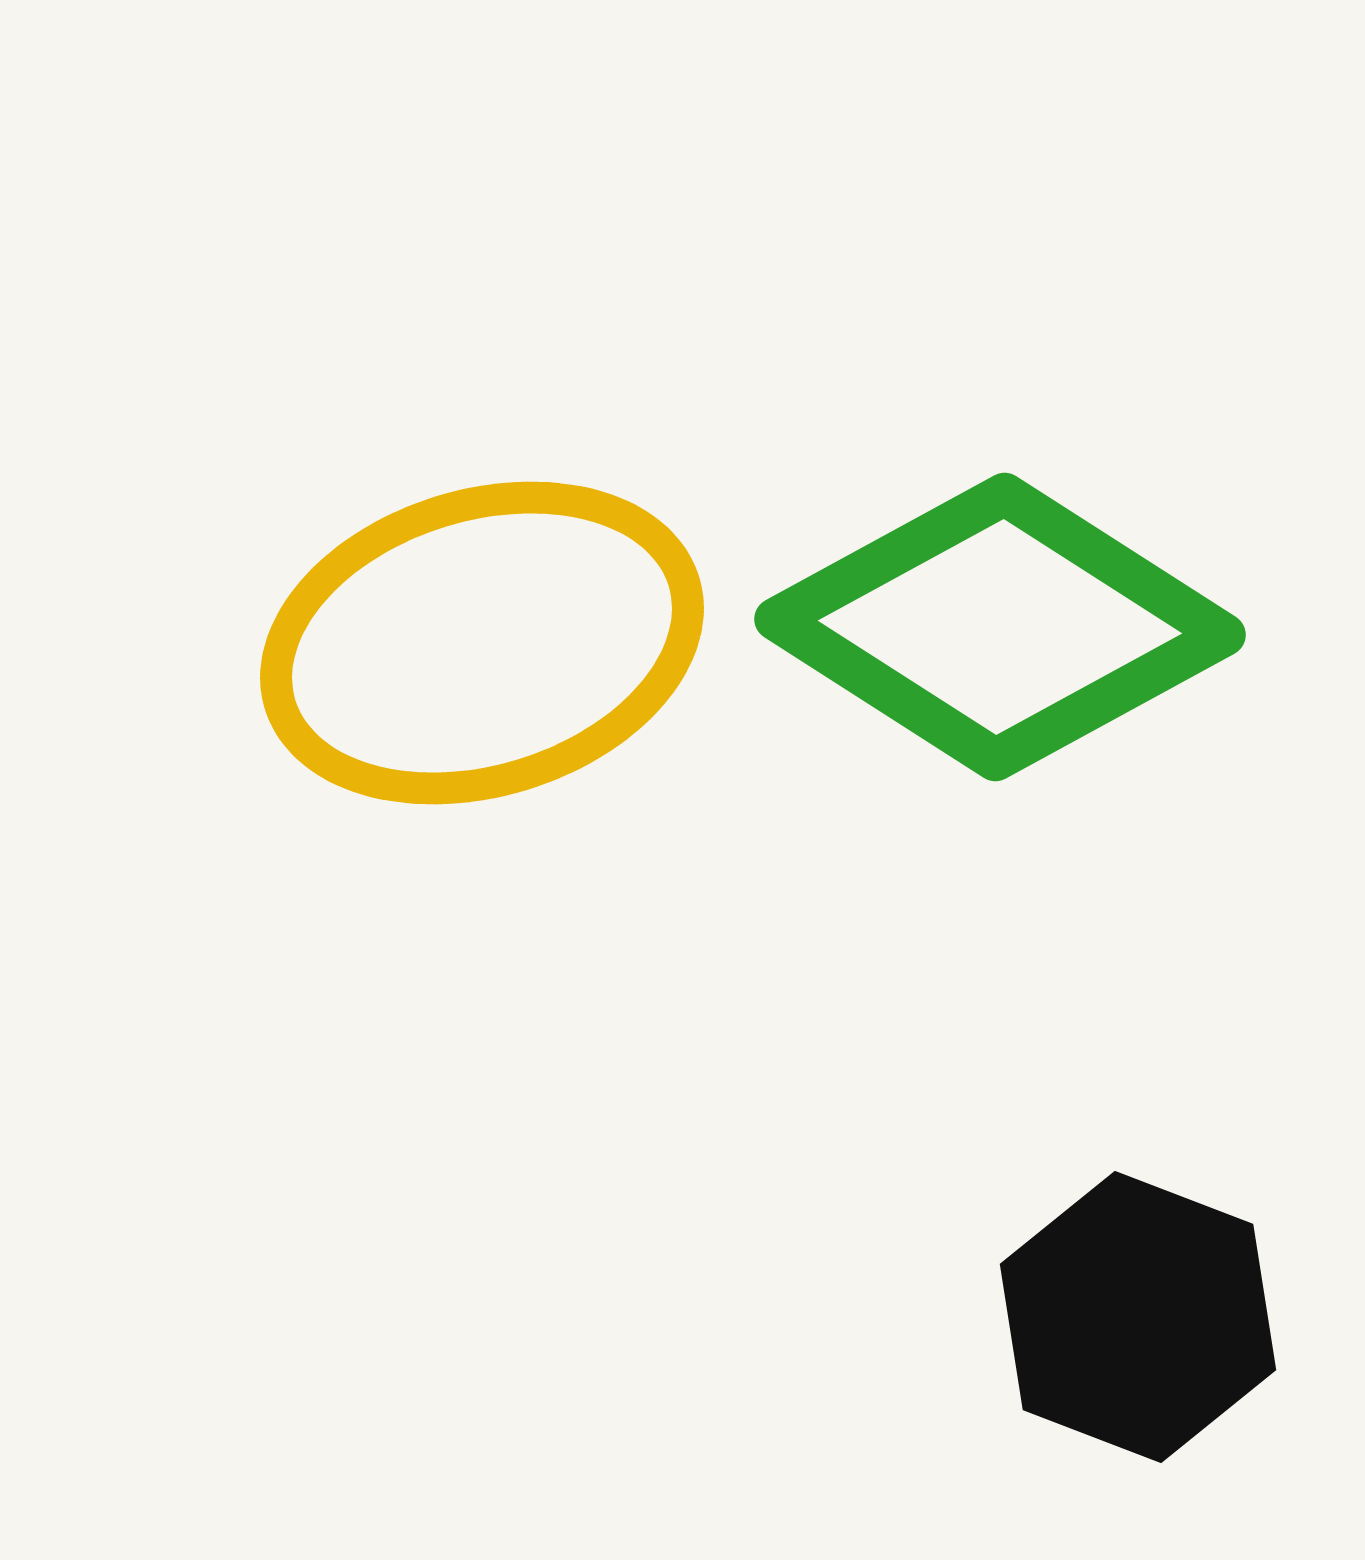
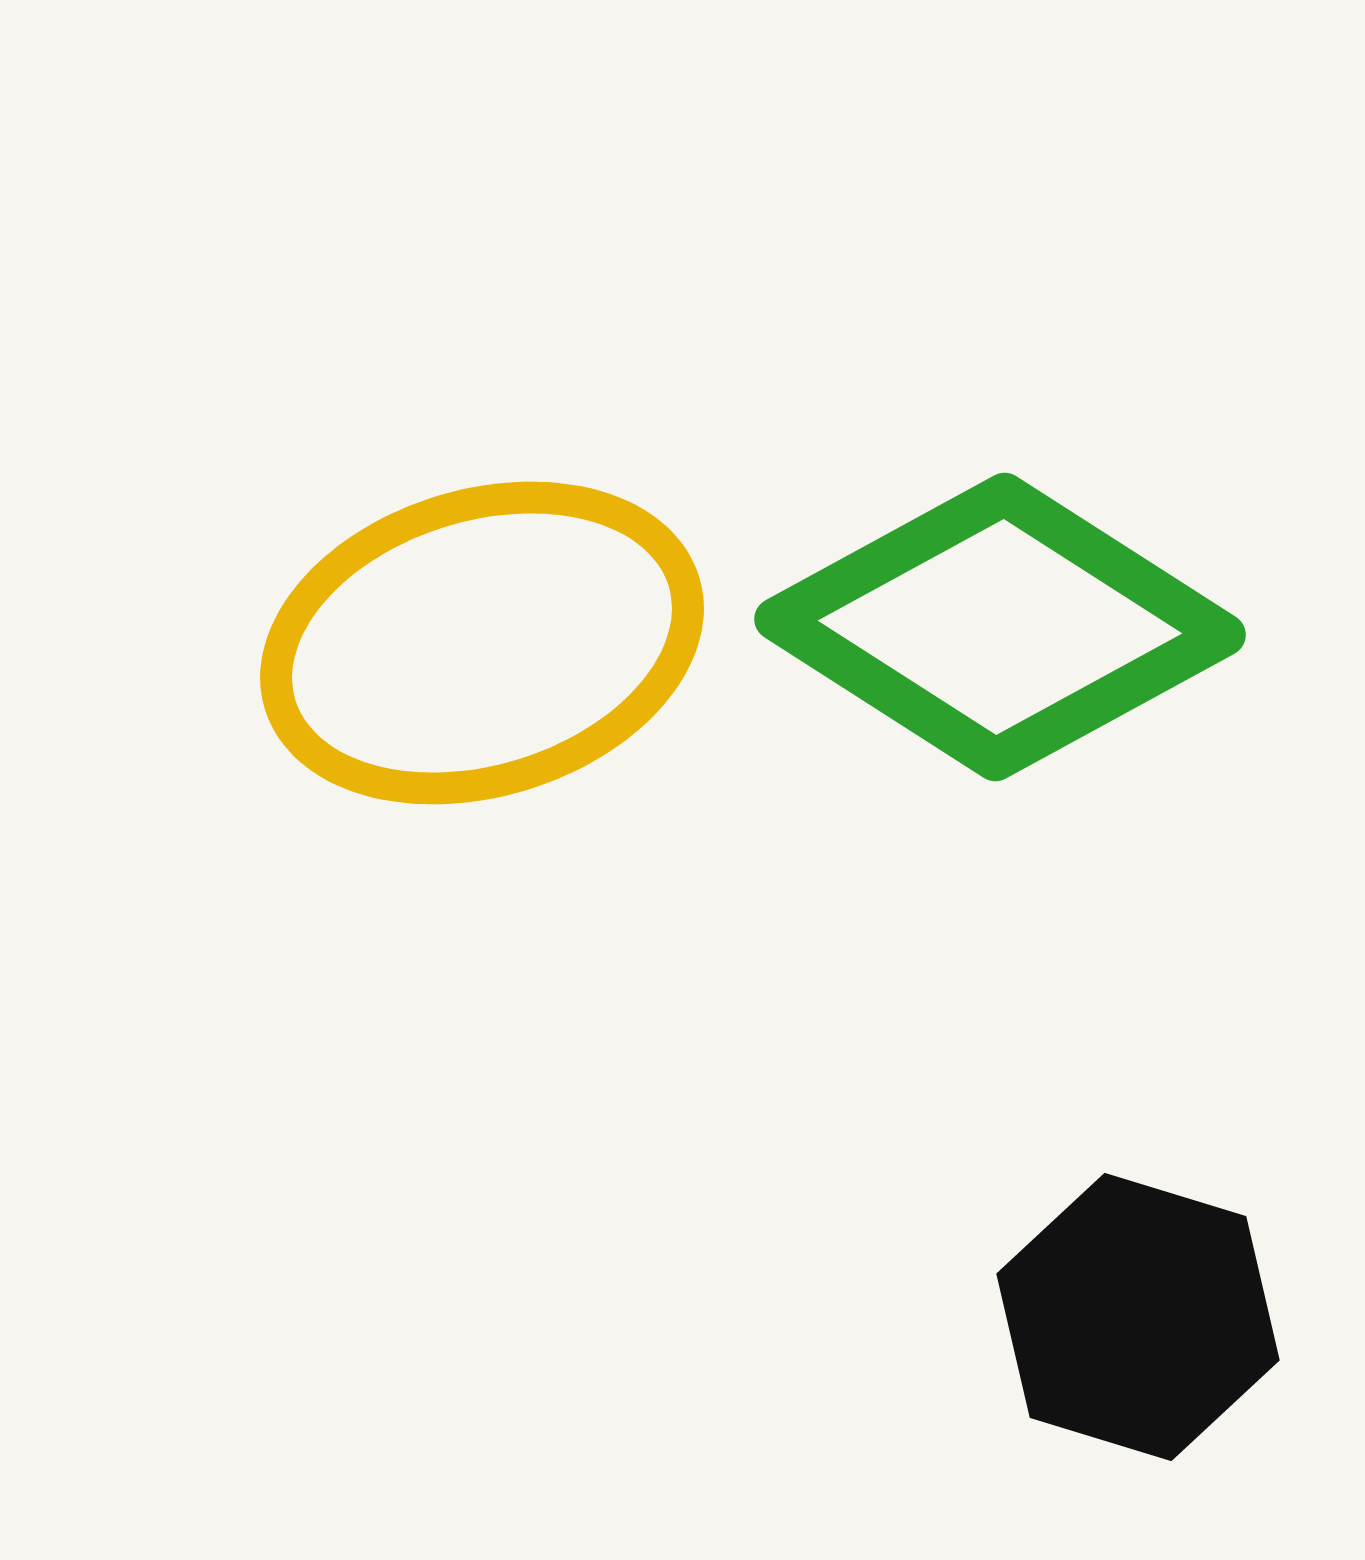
black hexagon: rotated 4 degrees counterclockwise
